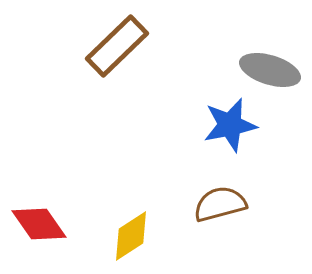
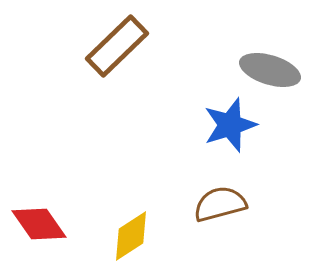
blue star: rotated 6 degrees counterclockwise
